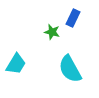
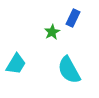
green star: rotated 28 degrees clockwise
cyan semicircle: moved 1 px left, 1 px down
